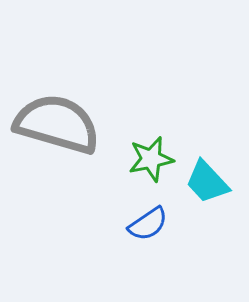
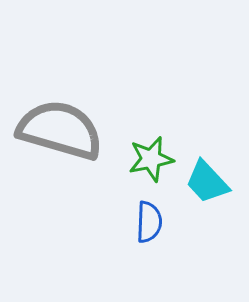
gray semicircle: moved 3 px right, 6 px down
blue semicircle: moved 1 px right, 2 px up; rotated 54 degrees counterclockwise
